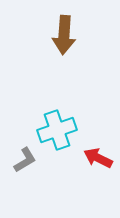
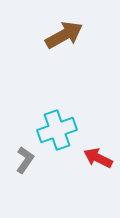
brown arrow: rotated 123 degrees counterclockwise
gray L-shape: rotated 24 degrees counterclockwise
